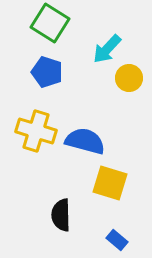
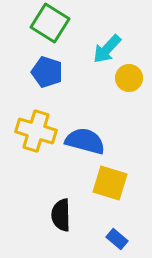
blue rectangle: moved 1 px up
